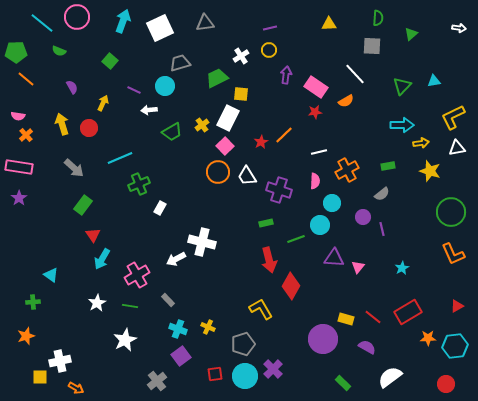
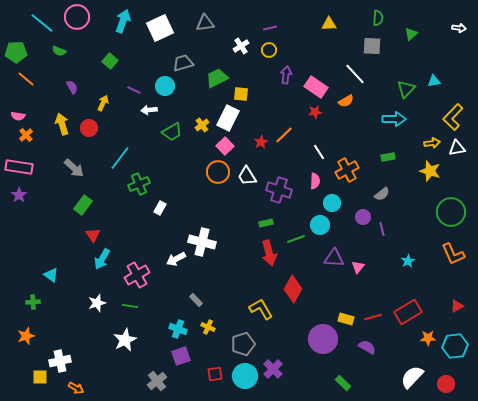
white cross at (241, 56): moved 10 px up
gray trapezoid at (180, 63): moved 3 px right
green triangle at (402, 86): moved 4 px right, 3 px down
yellow L-shape at (453, 117): rotated 20 degrees counterclockwise
cyan arrow at (402, 125): moved 8 px left, 6 px up
yellow arrow at (421, 143): moved 11 px right
white line at (319, 152): rotated 70 degrees clockwise
cyan line at (120, 158): rotated 30 degrees counterclockwise
green rectangle at (388, 166): moved 9 px up
purple star at (19, 198): moved 3 px up
red arrow at (269, 260): moved 7 px up
cyan star at (402, 268): moved 6 px right, 7 px up
red diamond at (291, 286): moved 2 px right, 3 px down
gray rectangle at (168, 300): moved 28 px right
white star at (97, 303): rotated 12 degrees clockwise
red line at (373, 317): rotated 54 degrees counterclockwise
purple square at (181, 356): rotated 18 degrees clockwise
white semicircle at (390, 377): moved 22 px right; rotated 10 degrees counterclockwise
